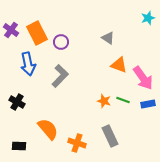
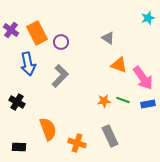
orange star: rotated 24 degrees counterclockwise
orange semicircle: rotated 20 degrees clockwise
black rectangle: moved 1 px down
